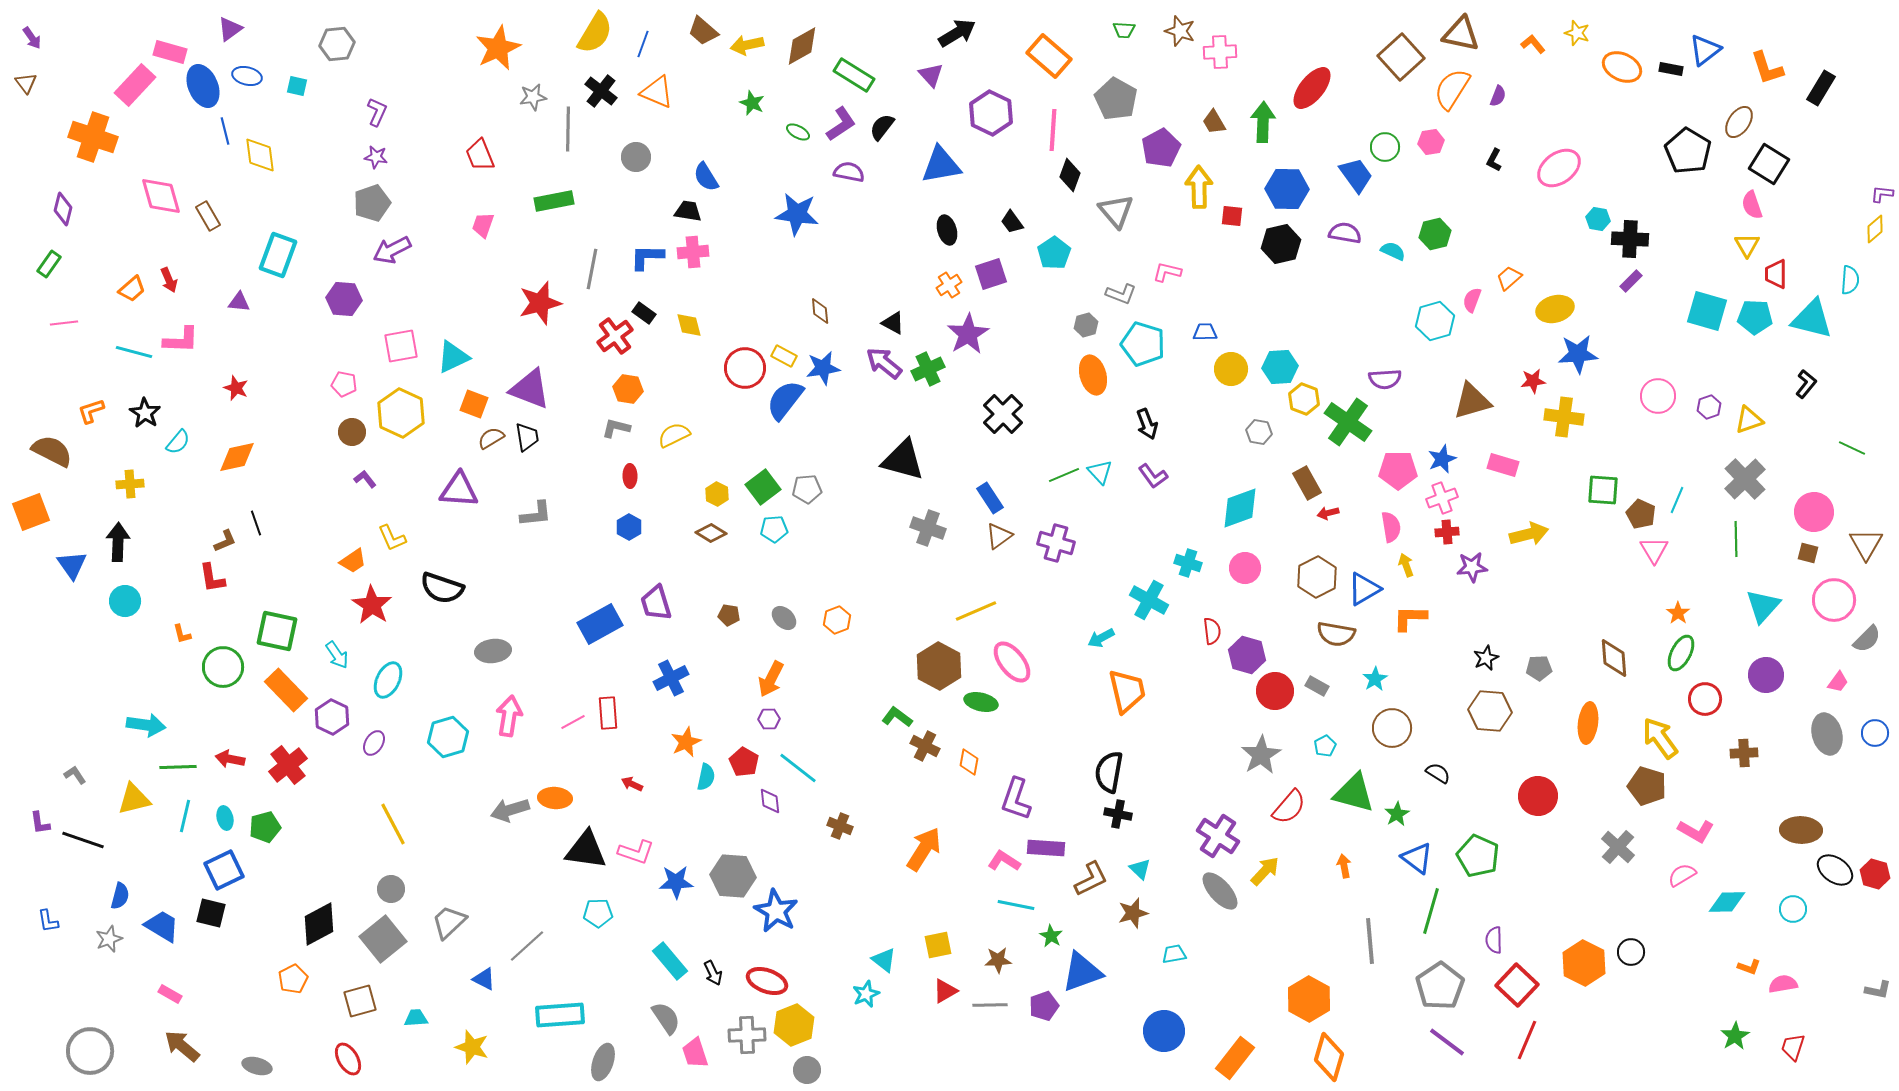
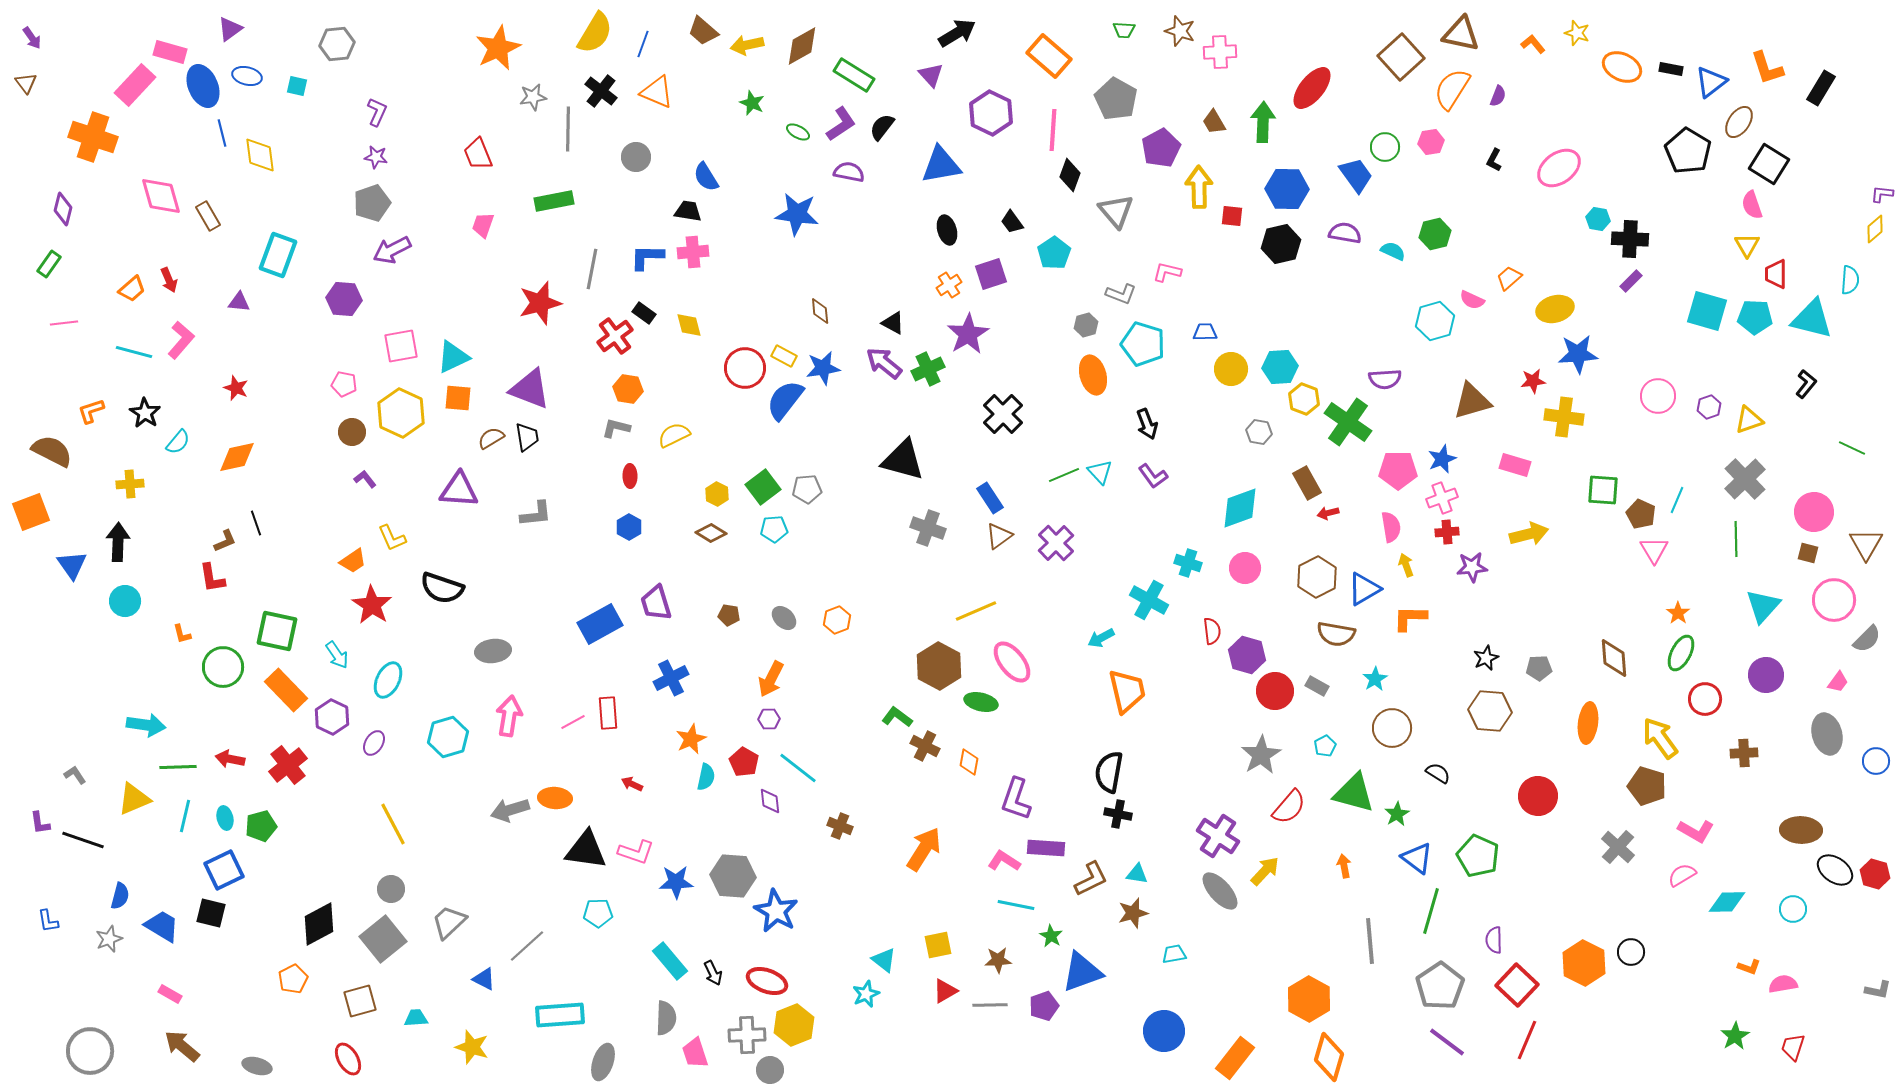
blue triangle at (1705, 50): moved 6 px right, 32 px down
blue line at (225, 131): moved 3 px left, 2 px down
red trapezoid at (480, 155): moved 2 px left, 1 px up
pink semicircle at (1472, 300): rotated 85 degrees counterclockwise
pink L-shape at (181, 340): rotated 51 degrees counterclockwise
orange square at (474, 404): moved 16 px left, 6 px up; rotated 16 degrees counterclockwise
pink rectangle at (1503, 465): moved 12 px right
purple cross at (1056, 543): rotated 30 degrees clockwise
blue circle at (1875, 733): moved 1 px right, 28 px down
orange star at (686, 742): moved 5 px right, 3 px up
yellow triangle at (134, 799): rotated 9 degrees counterclockwise
green pentagon at (265, 827): moved 4 px left, 1 px up
cyan triangle at (1140, 869): moved 3 px left, 5 px down; rotated 35 degrees counterclockwise
gray semicircle at (666, 1018): rotated 36 degrees clockwise
gray circle at (807, 1070): moved 37 px left
